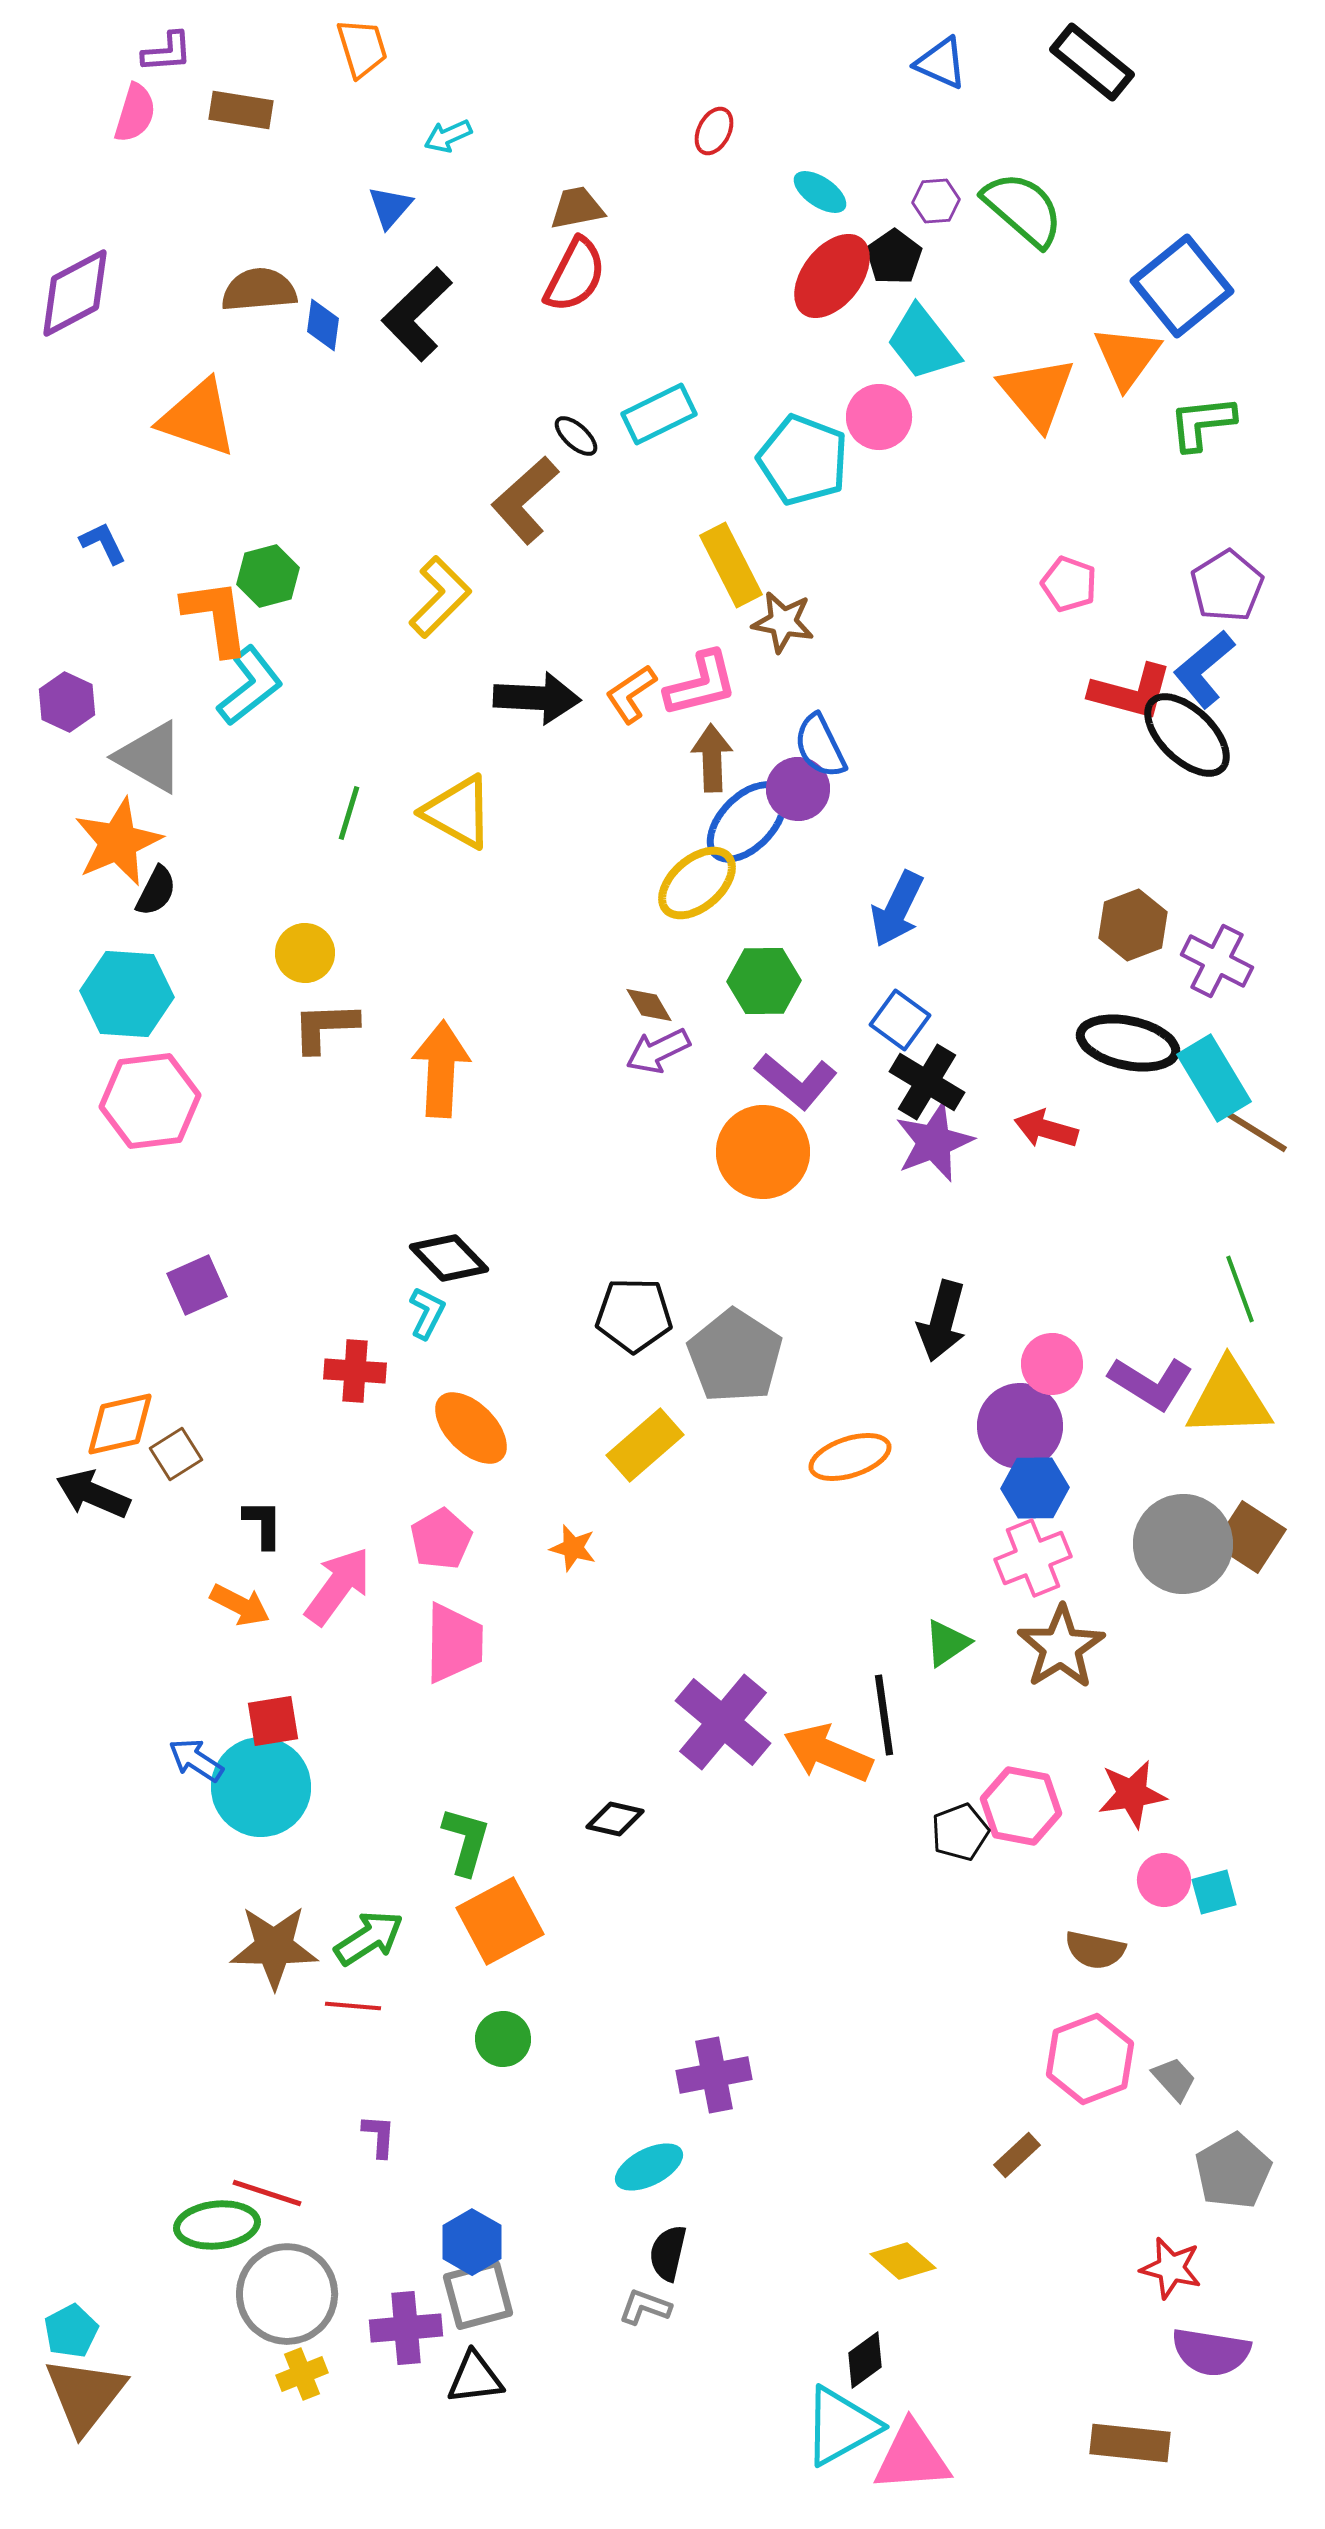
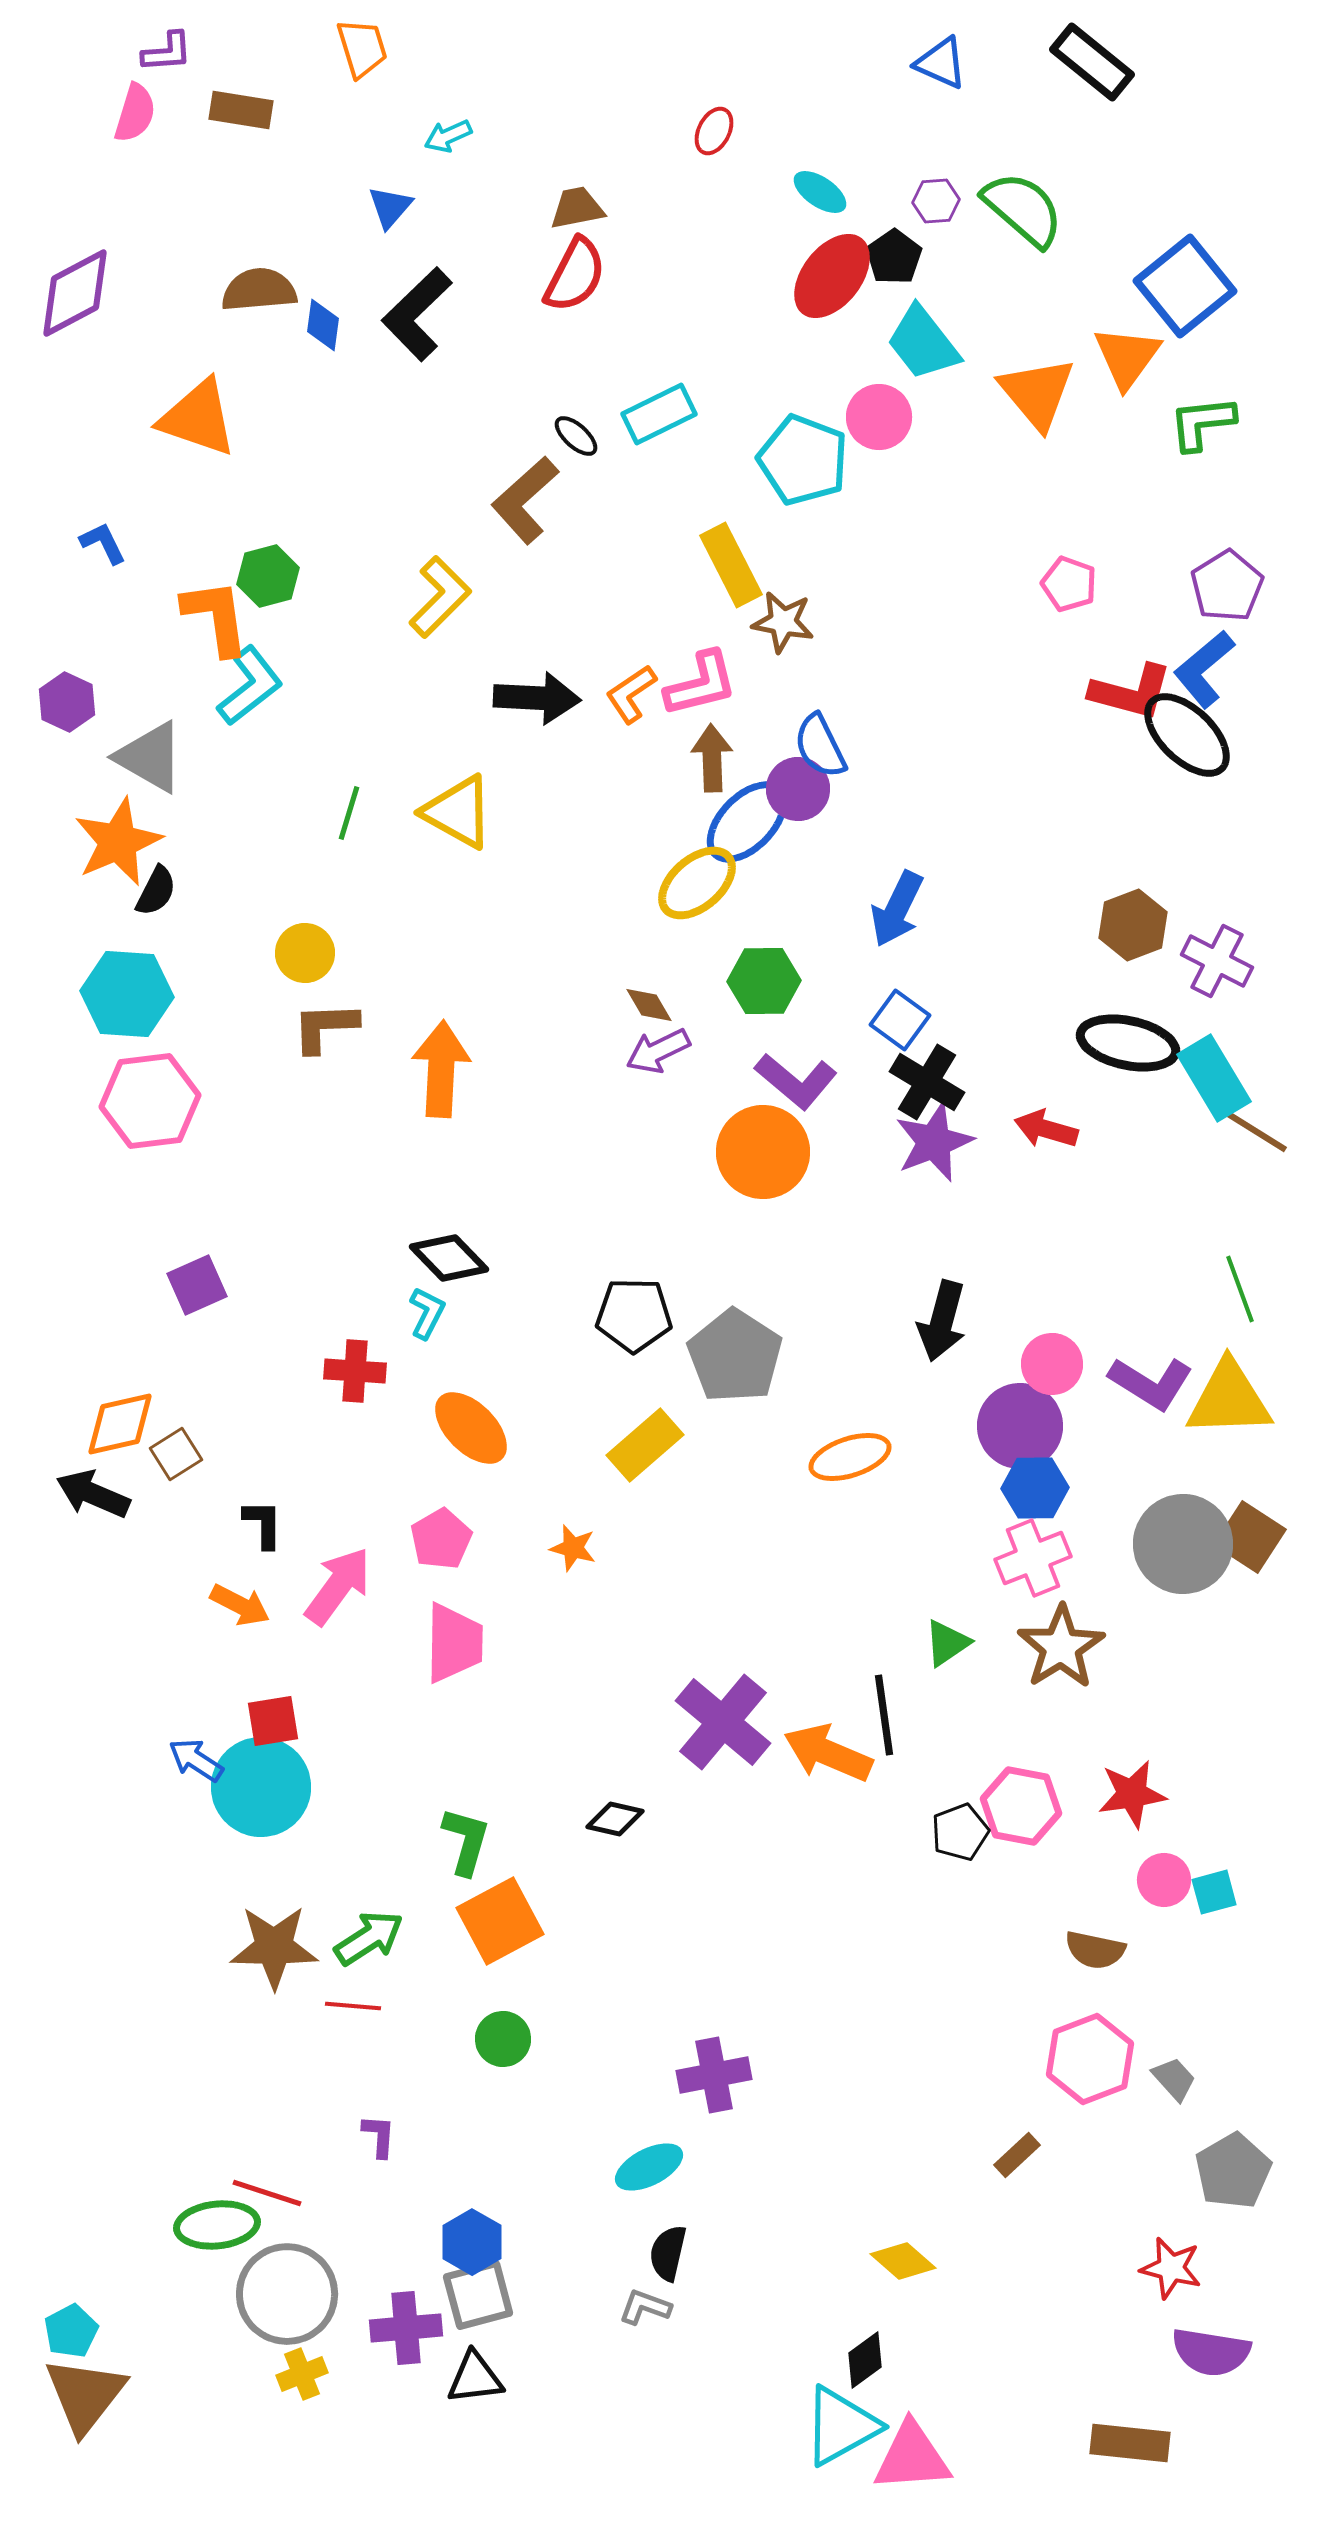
blue square at (1182, 286): moved 3 px right
